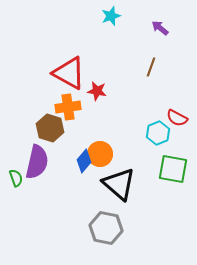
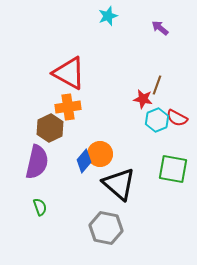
cyan star: moved 3 px left
brown line: moved 6 px right, 18 px down
red star: moved 46 px right, 8 px down
brown hexagon: rotated 16 degrees clockwise
cyan hexagon: moved 1 px left, 13 px up
green semicircle: moved 24 px right, 29 px down
